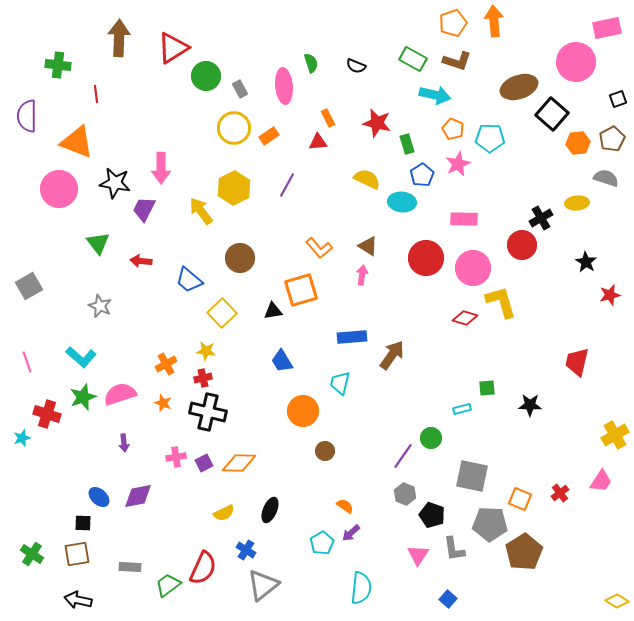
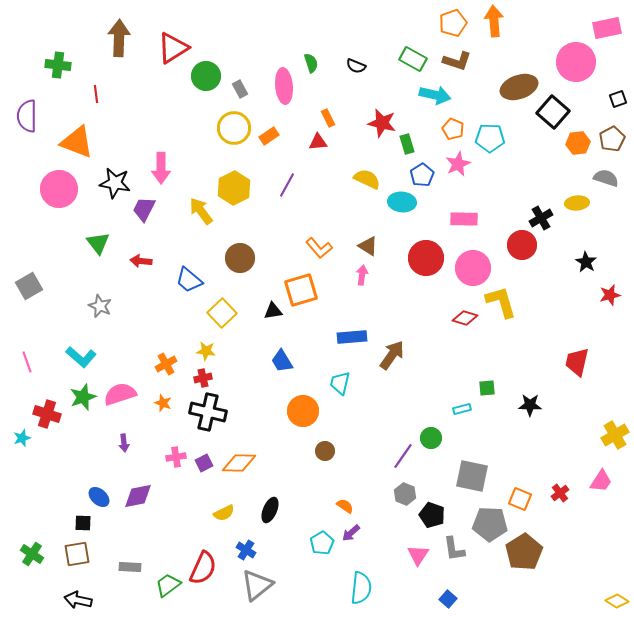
black square at (552, 114): moved 1 px right, 2 px up
red star at (377, 123): moved 5 px right
gray triangle at (263, 585): moved 6 px left
